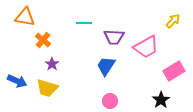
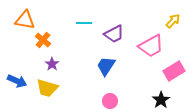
orange triangle: moved 3 px down
purple trapezoid: moved 3 px up; rotated 30 degrees counterclockwise
pink trapezoid: moved 5 px right, 1 px up
